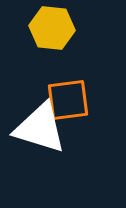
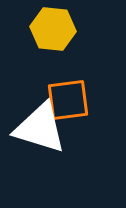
yellow hexagon: moved 1 px right, 1 px down
